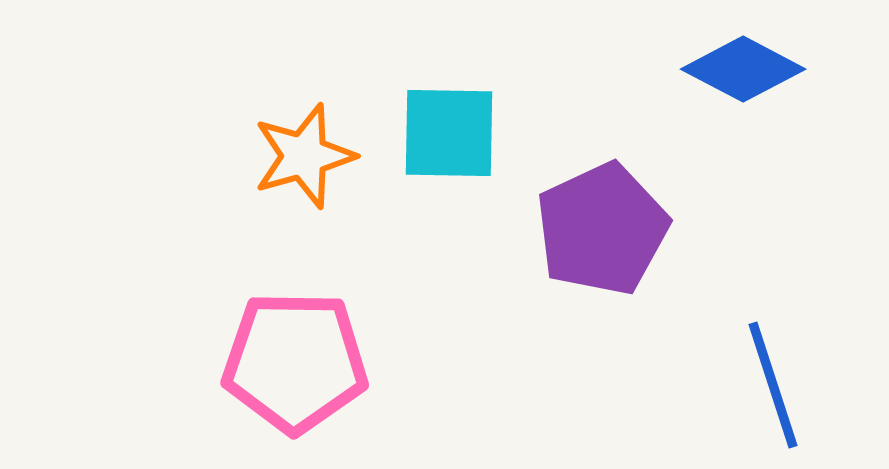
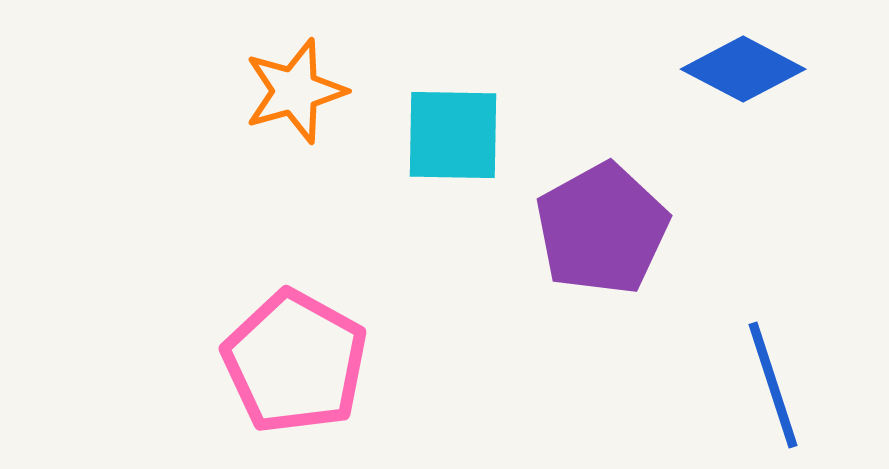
cyan square: moved 4 px right, 2 px down
orange star: moved 9 px left, 65 px up
purple pentagon: rotated 4 degrees counterclockwise
pink pentagon: rotated 28 degrees clockwise
